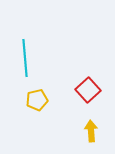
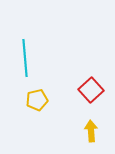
red square: moved 3 px right
